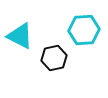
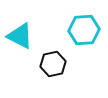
black hexagon: moved 1 px left, 6 px down
